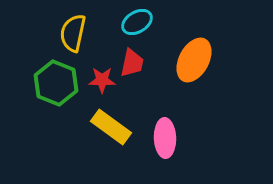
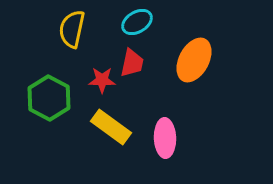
yellow semicircle: moved 1 px left, 4 px up
green hexagon: moved 7 px left, 15 px down; rotated 6 degrees clockwise
